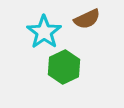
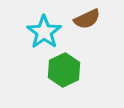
green hexagon: moved 3 px down
